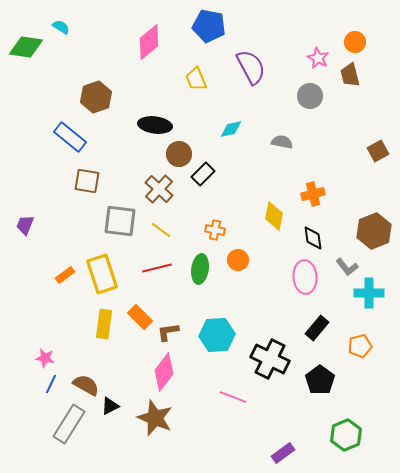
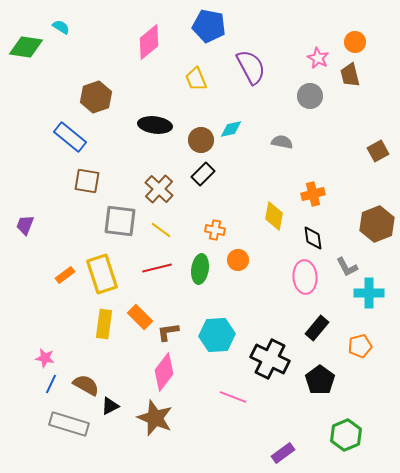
brown circle at (179, 154): moved 22 px right, 14 px up
brown hexagon at (374, 231): moved 3 px right, 7 px up
gray L-shape at (347, 267): rotated 10 degrees clockwise
gray rectangle at (69, 424): rotated 75 degrees clockwise
